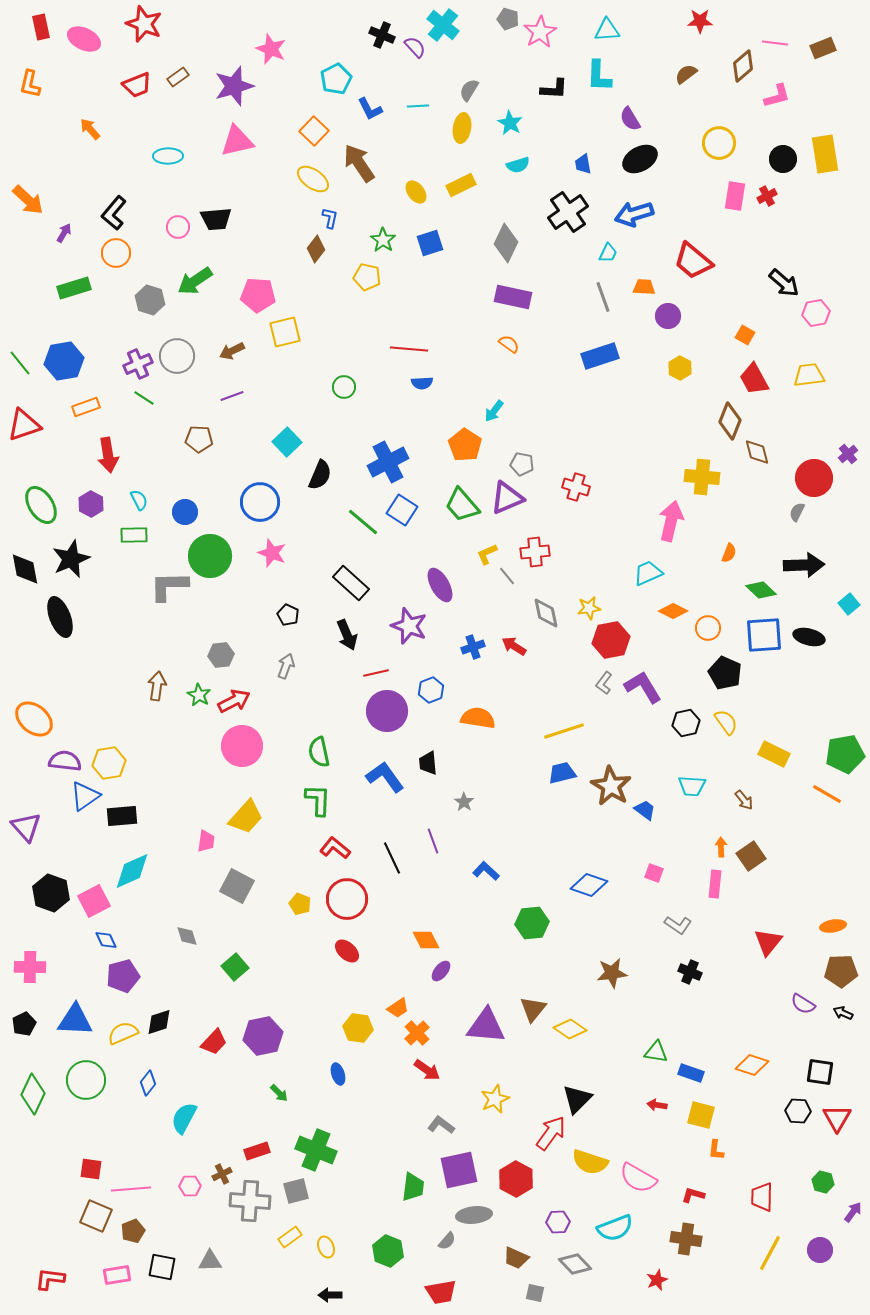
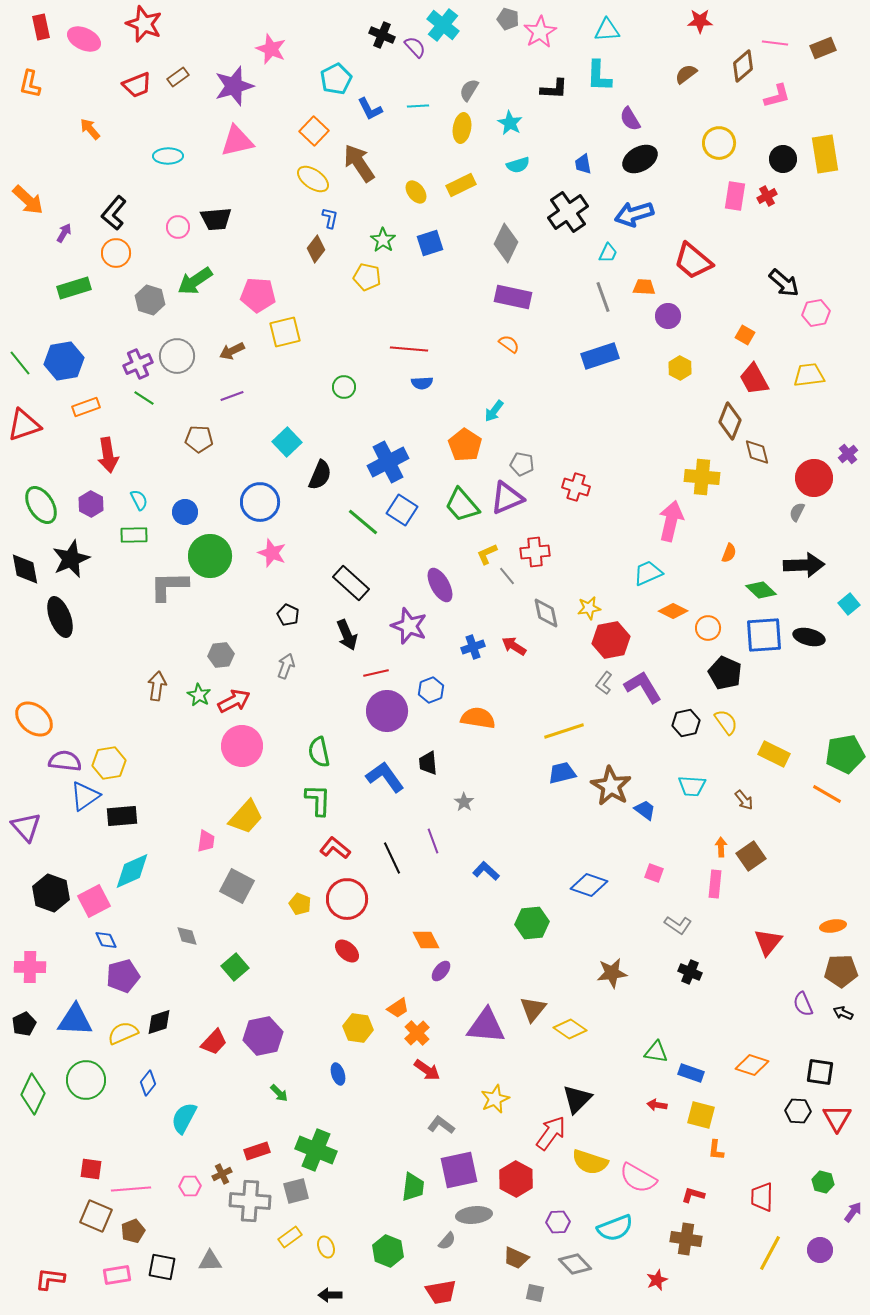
purple semicircle at (803, 1004): rotated 35 degrees clockwise
